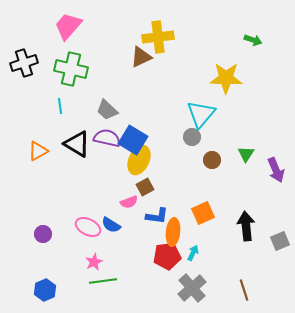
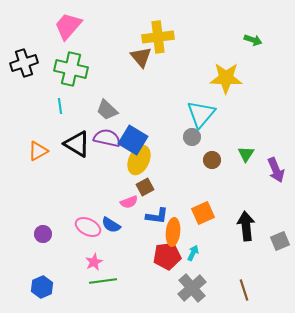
brown triangle: rotated 45 degrees counterclockwise
blue hexagon: moved 3 px left, 3 px up
